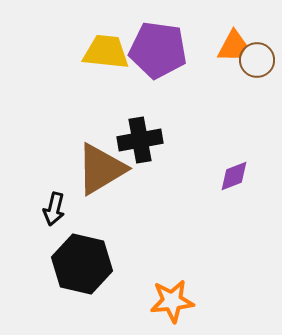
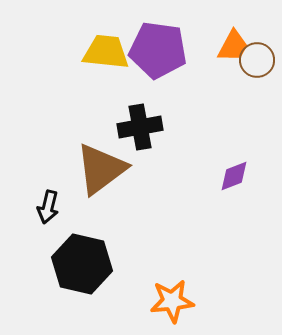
black cross: moved 13 px up
brown triangle: rotated 6 degrees counterclockwise
black arrow: moved 6 px left, 2 px up
